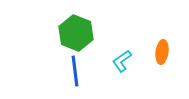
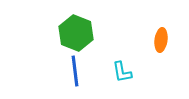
orange ellipse: moved 1 px left, 12 px up
cyan L-shape: moved 11 px down; rotated 65 degrees counterclockwise
